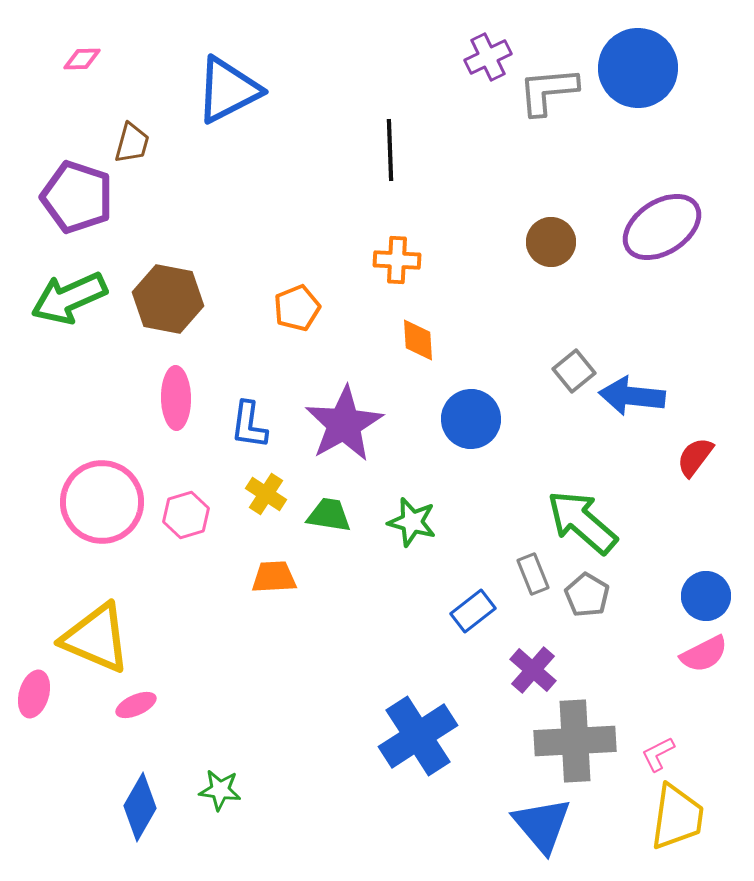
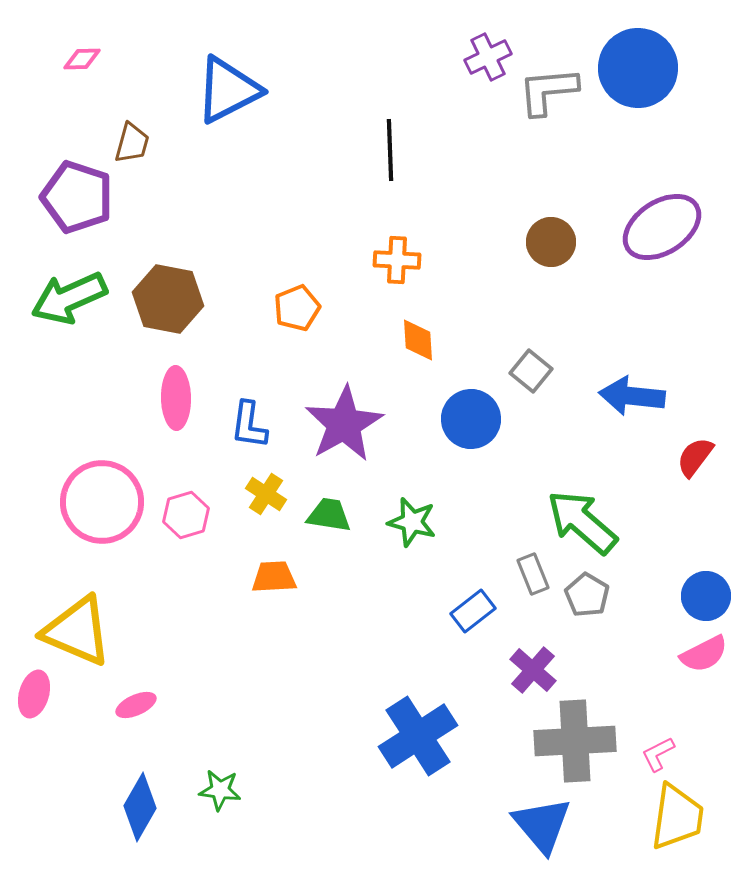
gray square at (574, 371): moved 43 px left; rotated 12 degrees counterclockwise
yellow triangle at (96, 638): moved 19 px left, 7 px up
